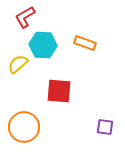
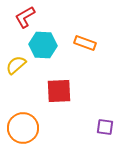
yellow semicircle: moved 2 px left, 1 px down
red square: rotated 8 degrees counterclockwise
orange circle: moved 1 px left, 1 px down
